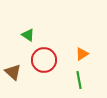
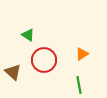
green line: moved 5 px down
